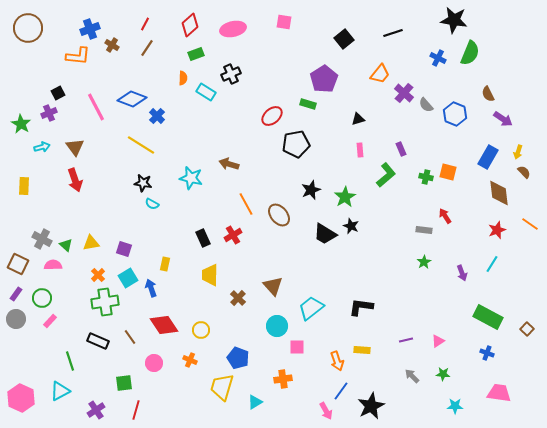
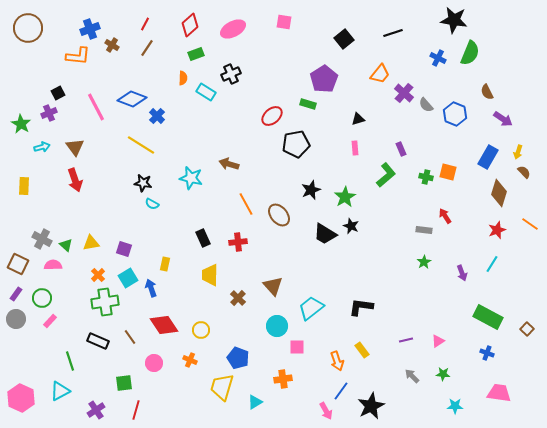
pink ellipse at (233, 29): rotated 15 degrees counterclockwise
brown semicircle at (488, 94): moved 1 px left, 2 px up
pink rectangle at (360, 150): moved 5 px left, 2 px up
brown diamond at (499, 193): rotated 24 degrees clockwise
red cross at (233, 235): moved 5 px right, 7 px down; rotated 24 degrees clockwise
yellow rectangle at (362, 350): rotated 49 degrees clockwise
